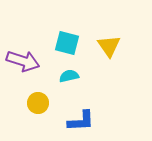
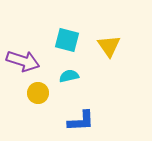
cyan square: moved 3 px up
yellow circle: moved 10 px up
